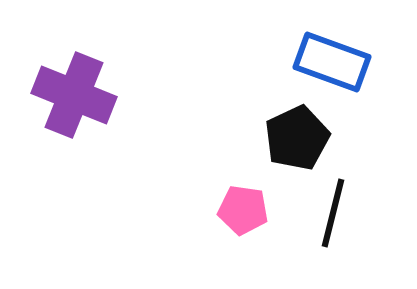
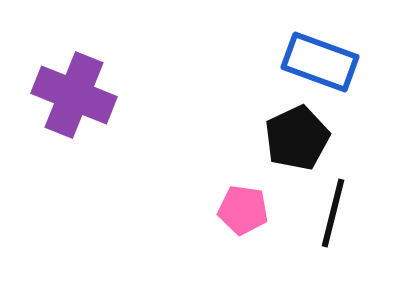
blue rectangle: moved 12 px left
